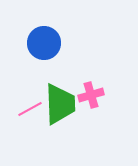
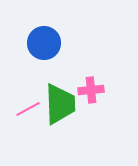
pink cross: moved 5 px up; rotated 10 degrees clockwise
pink line: moved 2 px left
